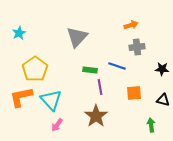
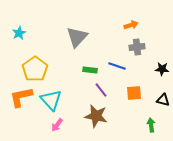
purple line: moved 1 px right, 3 px down; rotated 28 degrees counterclockwise
brown star: rotated 25 degrees counterclockwise
